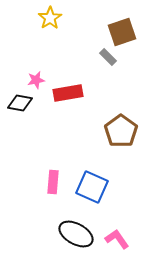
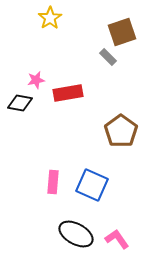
blue square: moved 2 px up
